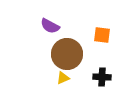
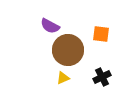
orange square: moved 1 px left, 1 px up
brown circle: moved 1 px right, 4 px up
black cross: rotated 30 degrees counterclockwise
